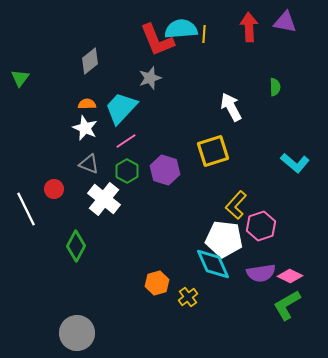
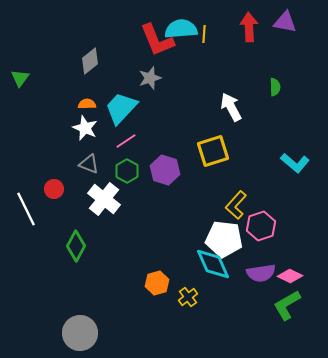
gray circle: moved 3 px right
